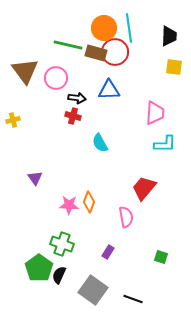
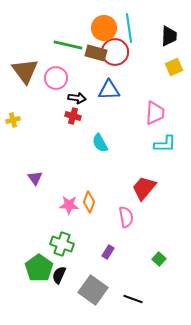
yellow square: rotated 30 degrees counterclockwise
green square: moved 2 px left, 2 px down; rotated 24 degrees clockwise
